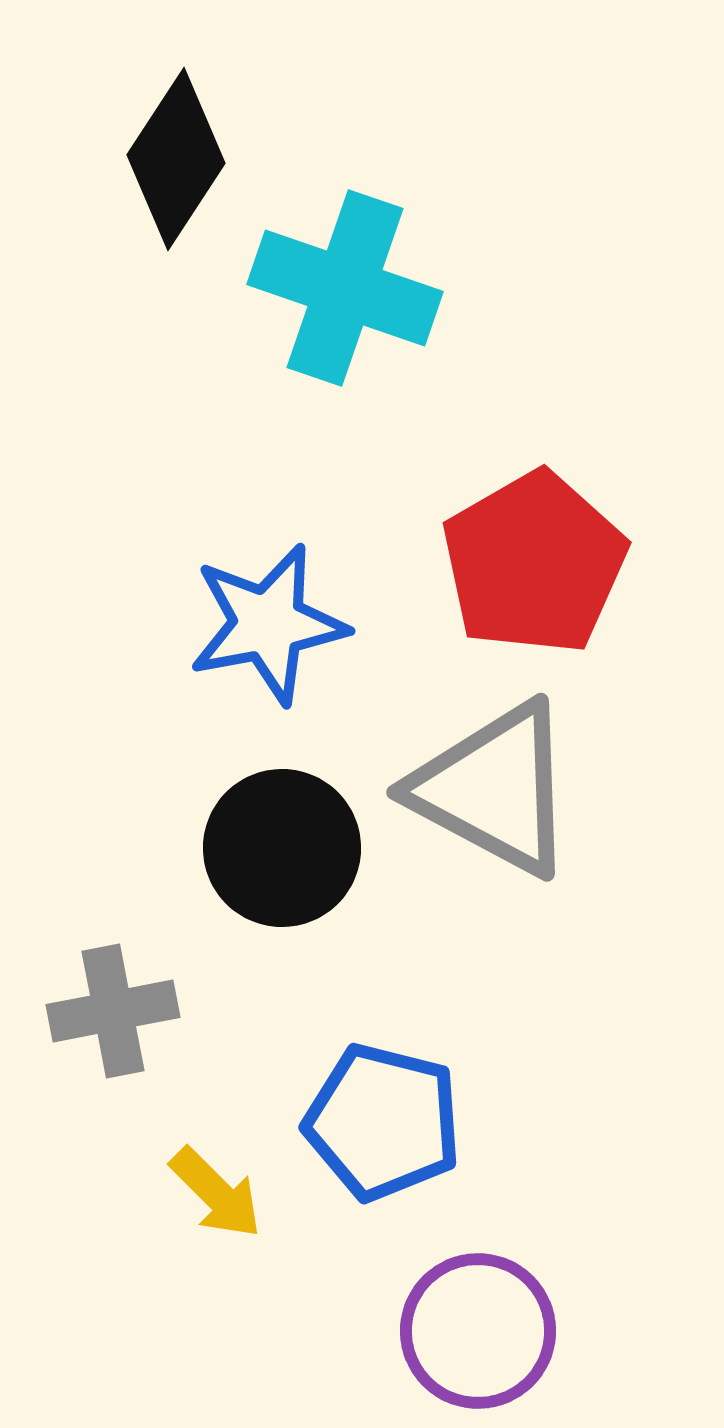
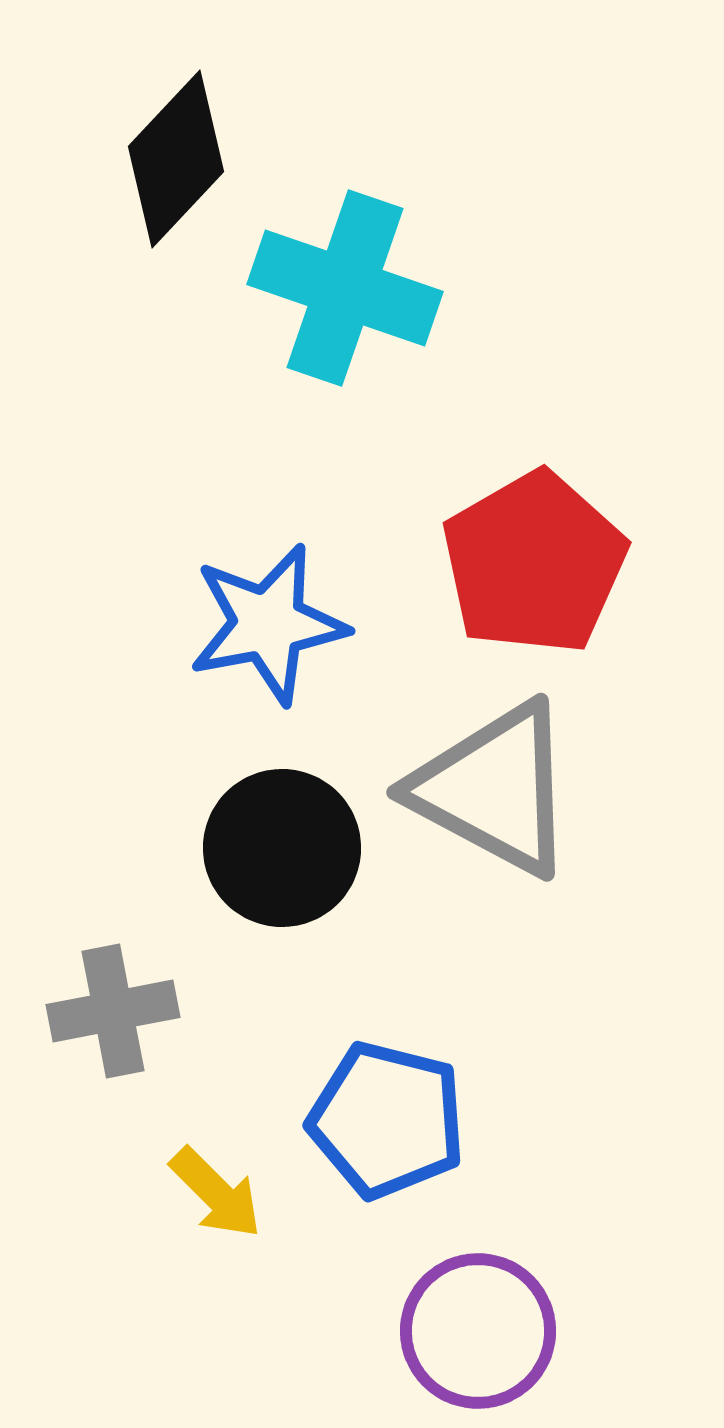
black diamond: rotated 10 degrees clockwise
blue pentagon: moved 4 px right, 2 px up
